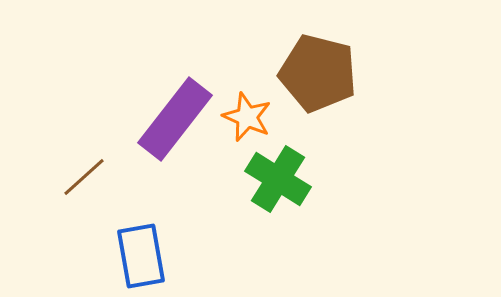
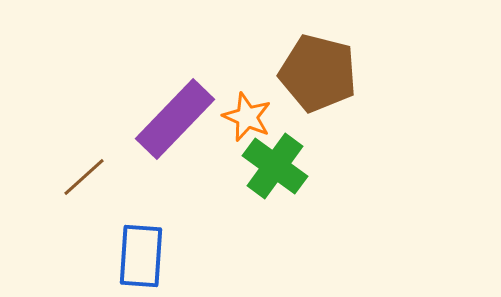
purple rectangle: rotated 6 degrees clockwise
green cross: moved 3 px left, 13 px up; rotated 4 degrees clockwise
blue rectangle: rotated 14 degrees clockwise
